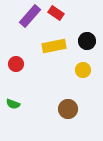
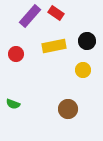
red circle: moved 10 px up
